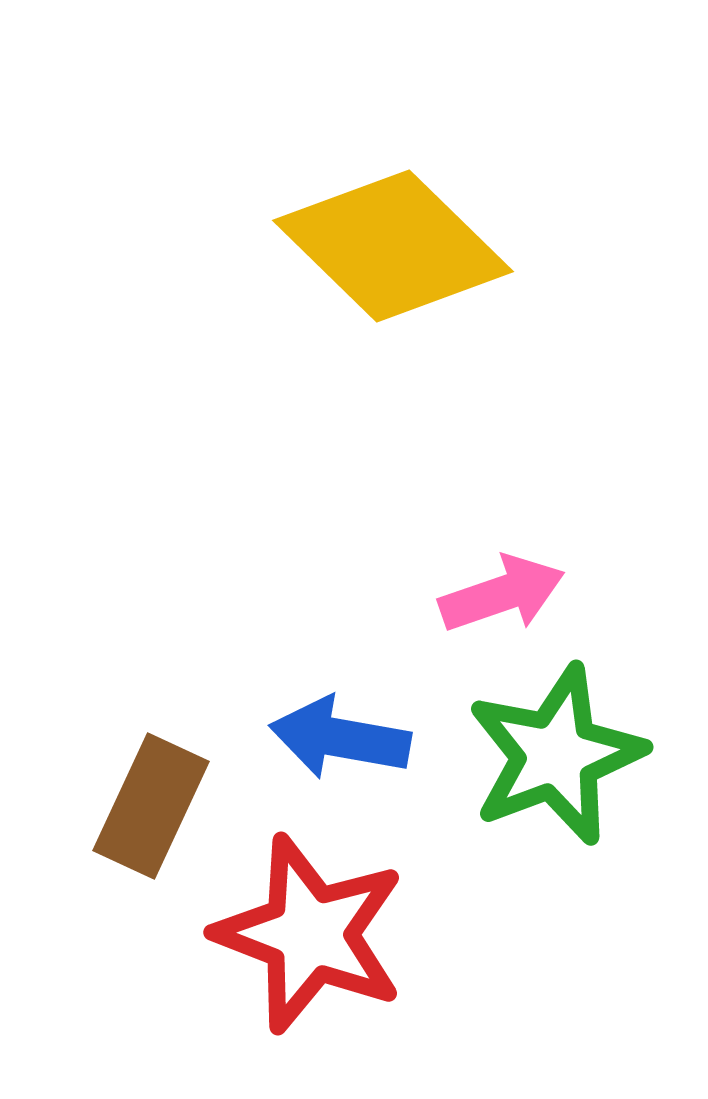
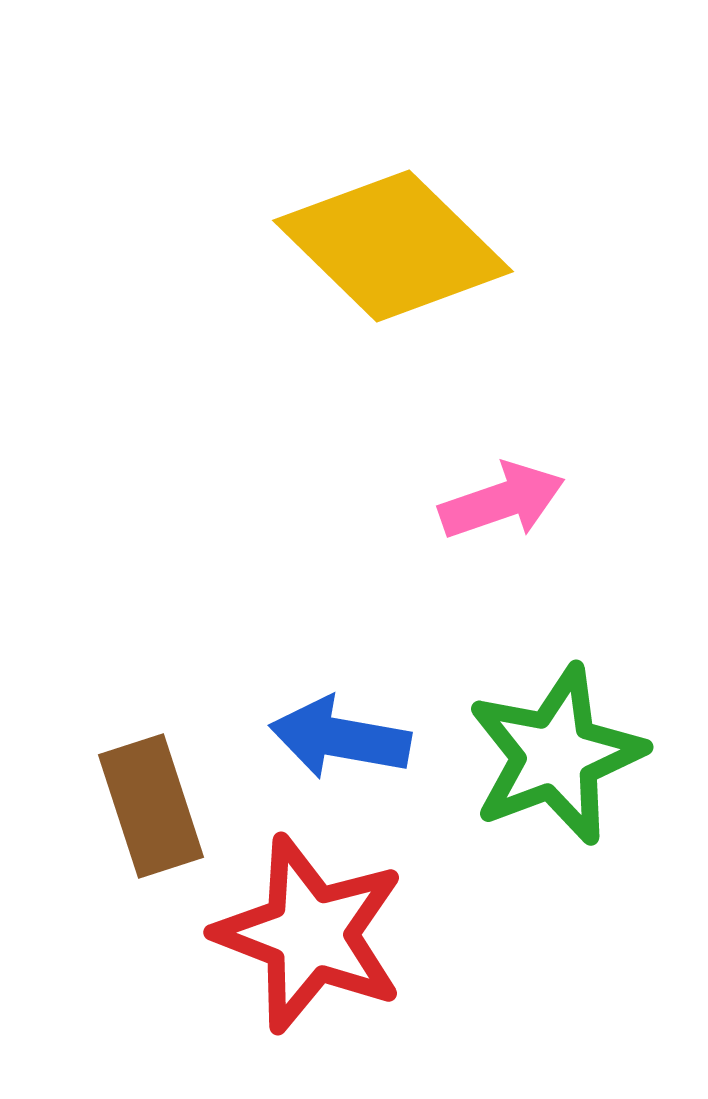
pink arrow: moved 93 px up
brown rectangle: rotated 43 degrees counterclockwise
